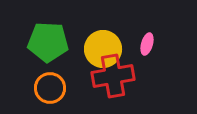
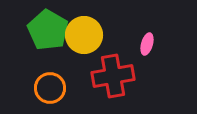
green pentagon: moved 12 px up; rotated 27 degrees clockwise
yellow circle: moved 19 px left, 14 px up
